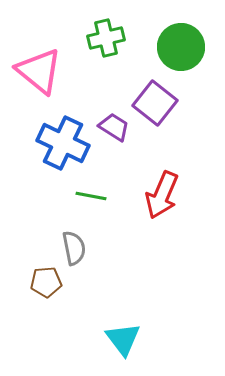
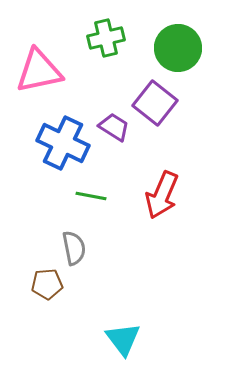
green circle: moved 3 px left, 1 px down
pink triangle: rotated 51 degrees counterclockwise
brown pentagon: moved 1 px right, 2 px down
